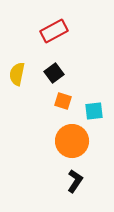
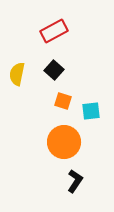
black square: moved 3 px up; rotated 12 degrees counterclockwise
cyan square: moved 3 px left
orange circle: moved 8 px left, 1 px down
